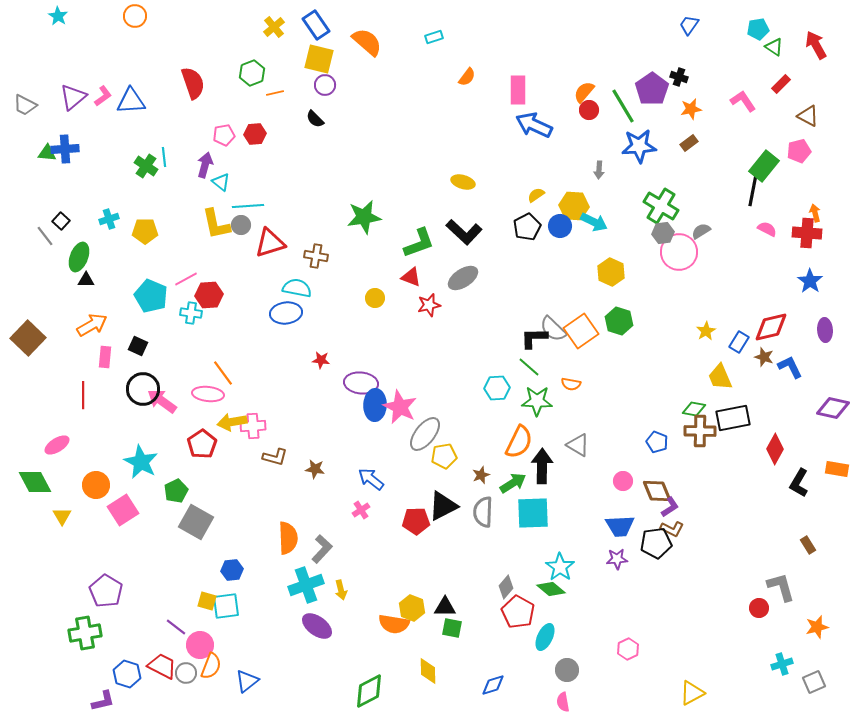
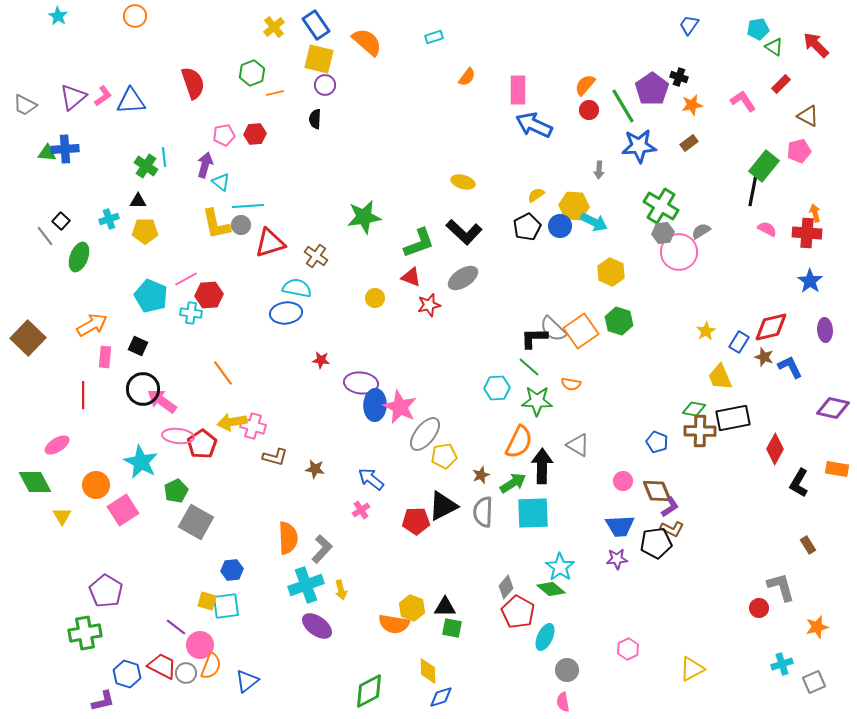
red arrow at (816, 45): rotated 16 degrees counterclockwise
orange semicircle at (584, 92): moved 1 px right, 7 px up
orange star at (691, 109): moved 1 px right, 4 px up
black semicircle at (315, 119): rotated 48 degrees clockwise
brown cross at (316, 256): rotated 25 degrees clockwise
black triangle at (86, 280): moved 52 px right, 79 px up
pink ellipse at (208, 394): moved 30 px left, 42 px down
pink cross at (253, 426): rotated 20 degrees clockwise
blue diamond at (493, 685): moved 52 px left, 12 px down
yellow triangle at (692, 693): moved 24 px up
